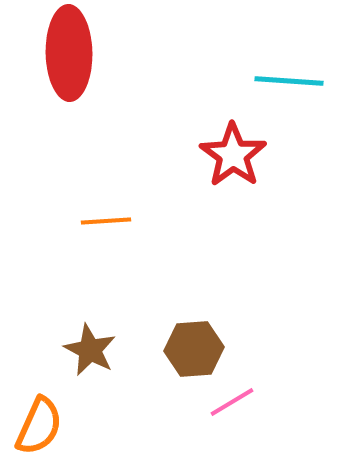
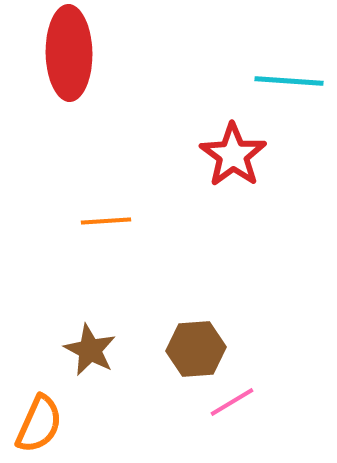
brown hexagon: moved 2 px right
orange semicircle: moved 2 px up
